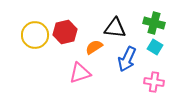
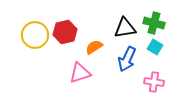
black triangle: moved 10 px right; rotated 15 degrees counterclockwise
